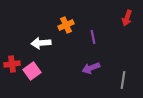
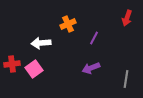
orange cross: moved 2 px right, 1 px up
purple line: moved 1 px right, 1 px down; rotated 40 degrees clockwise
pink square: moved 2 px right, 2 px up
gray line: moved 3 px right, 1 px up
